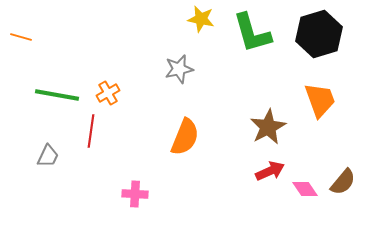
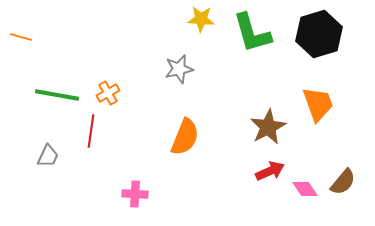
yellow star: rotated 8 degrees counterclockwise
orange trapezoid: moved 2 px left, 4 px down
